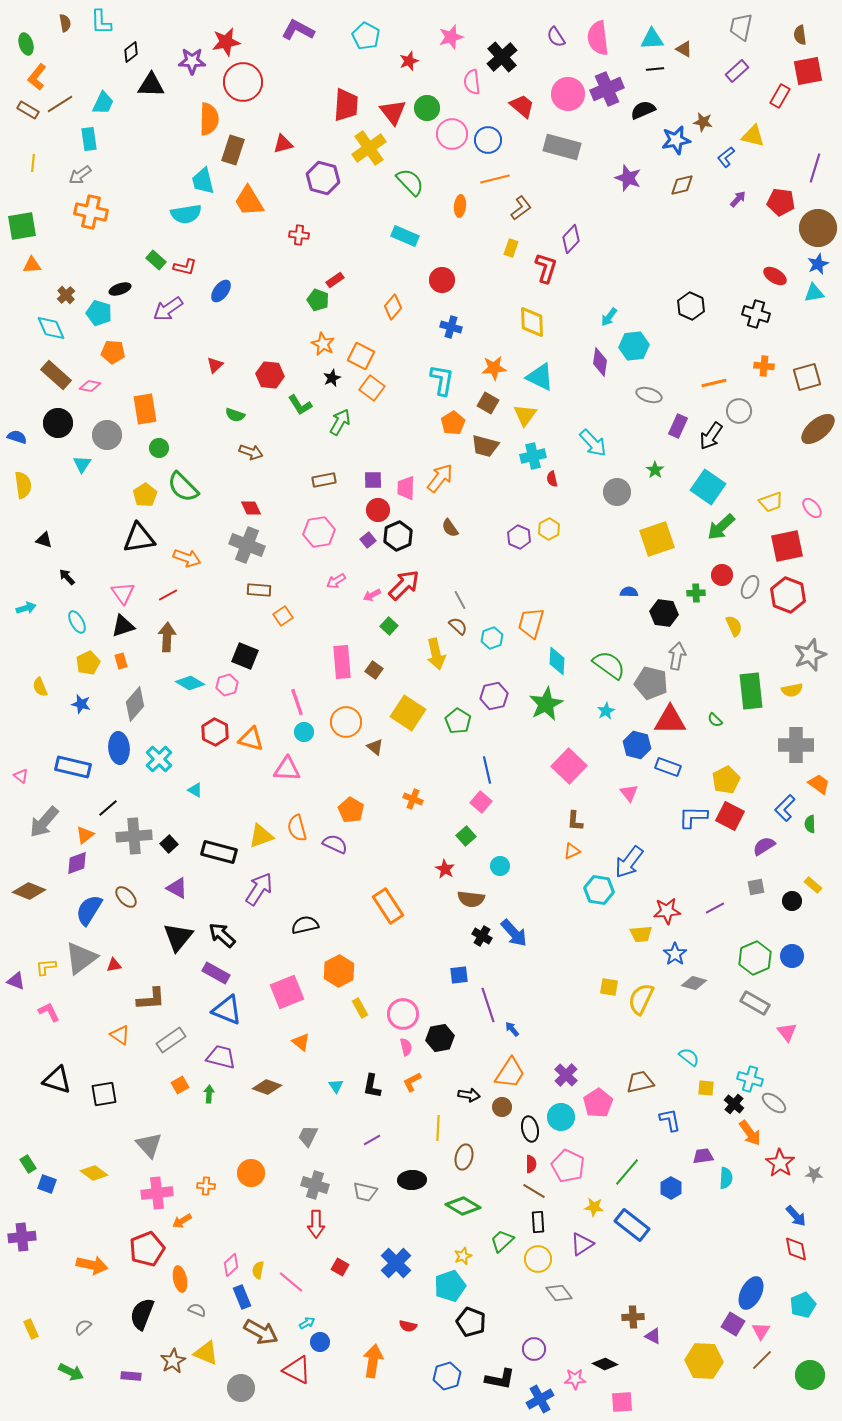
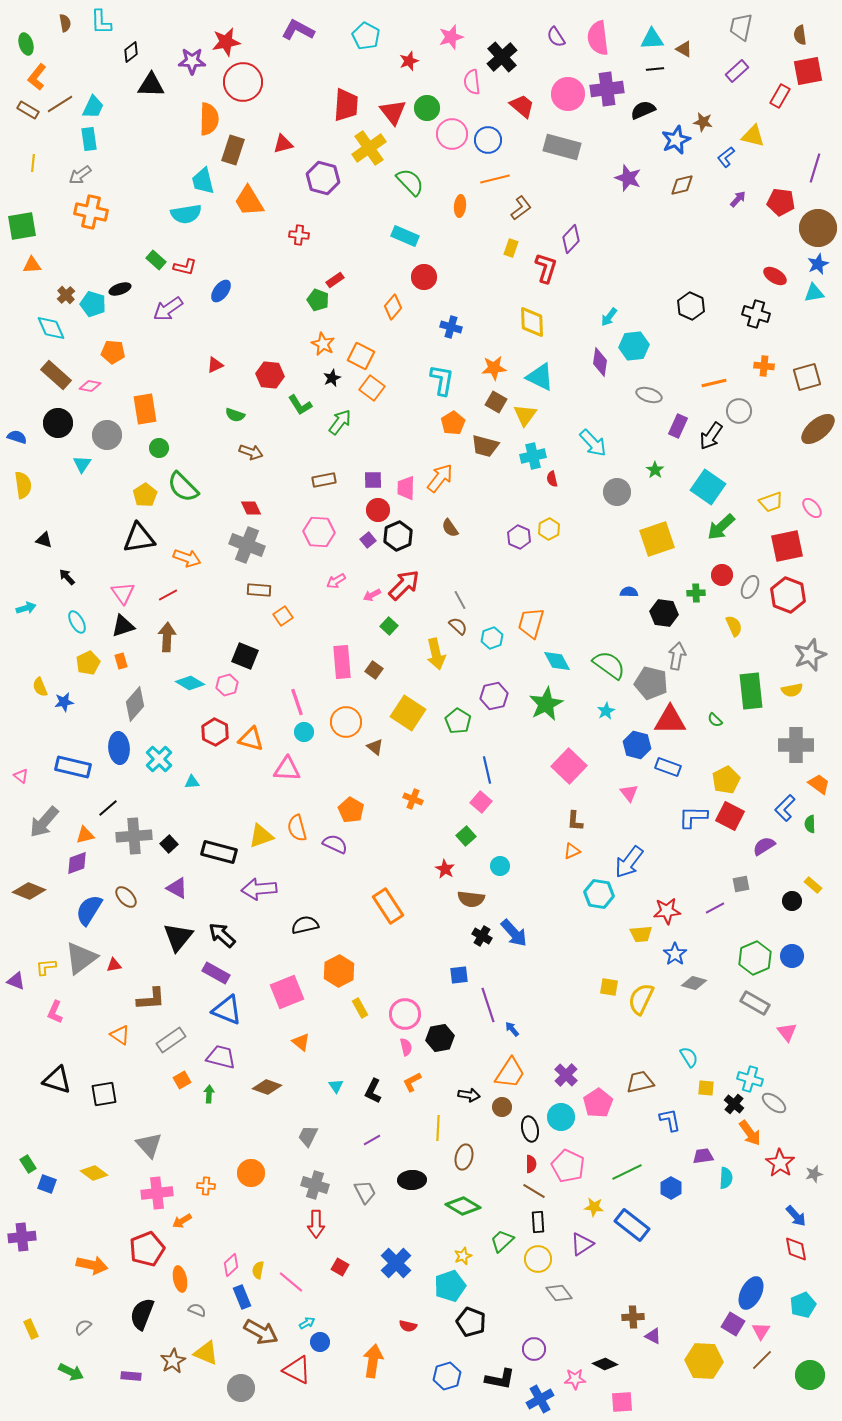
purple cross at (607, 89): rotated 16 degrees clockwise
cyan trapezoid at (103, 103): moved 10 px left, 4 px down
blue star at (676, 140): rotated 12 degrees counterclockwise
red circle at (442, 280): moved 18 px left, 3 px up
cyan pentagon at (99, 313): moved 6 px left, 9 px up
red triangle at (215, 365): rotated 18 degrees clockwise
brown square at (488, 403): moved 8 px right, 1 px up
green arrow at (340, 422): rotated 8 degrees clockwise
pink hexagon at (319, 532): rotated 12 degrees clockwise
cyan diamond at (557, 661): rotated 32 degrees counterclockwise
blue star at (81, 704): moved 17 px left, 2 px up; rotated 24 degrees counterclockwise
cyan triangle at (195, 790): moved 3 px left, 8 px up; rotated 35 degrees counterclockwise
orange triangle at (85, 835): rotated 24 degrees clockwise
gray square at (756, 887): moved 15 px left, 3 px up
purple arrow at (259, 889): rotated 128 degrees counterclockwise
cyan hexagon at (599, 890): moved 4 px down
pink L-shape at (49, 1012): moved 6 px right; rotated 130 degrees counterclockwise
pink circle at (403, 1014): moved 2 px right
cyan semicircle at (689, 1057): rotated 20 degrees clockwise
orange square at (180, 1085): moved 2 px right, 5 px up
black L-shape at (372, 1086): moved 1 px right, 5 px down; rotated 15 degrees clockwise
green line at (627, 1172): rotated 24 degrees clockwise
gray star at (814, 1174): rotated 18 degrees counterclockwise
gray trapezoid at (365, 1192): rotated 130 degrees counterclockwise
